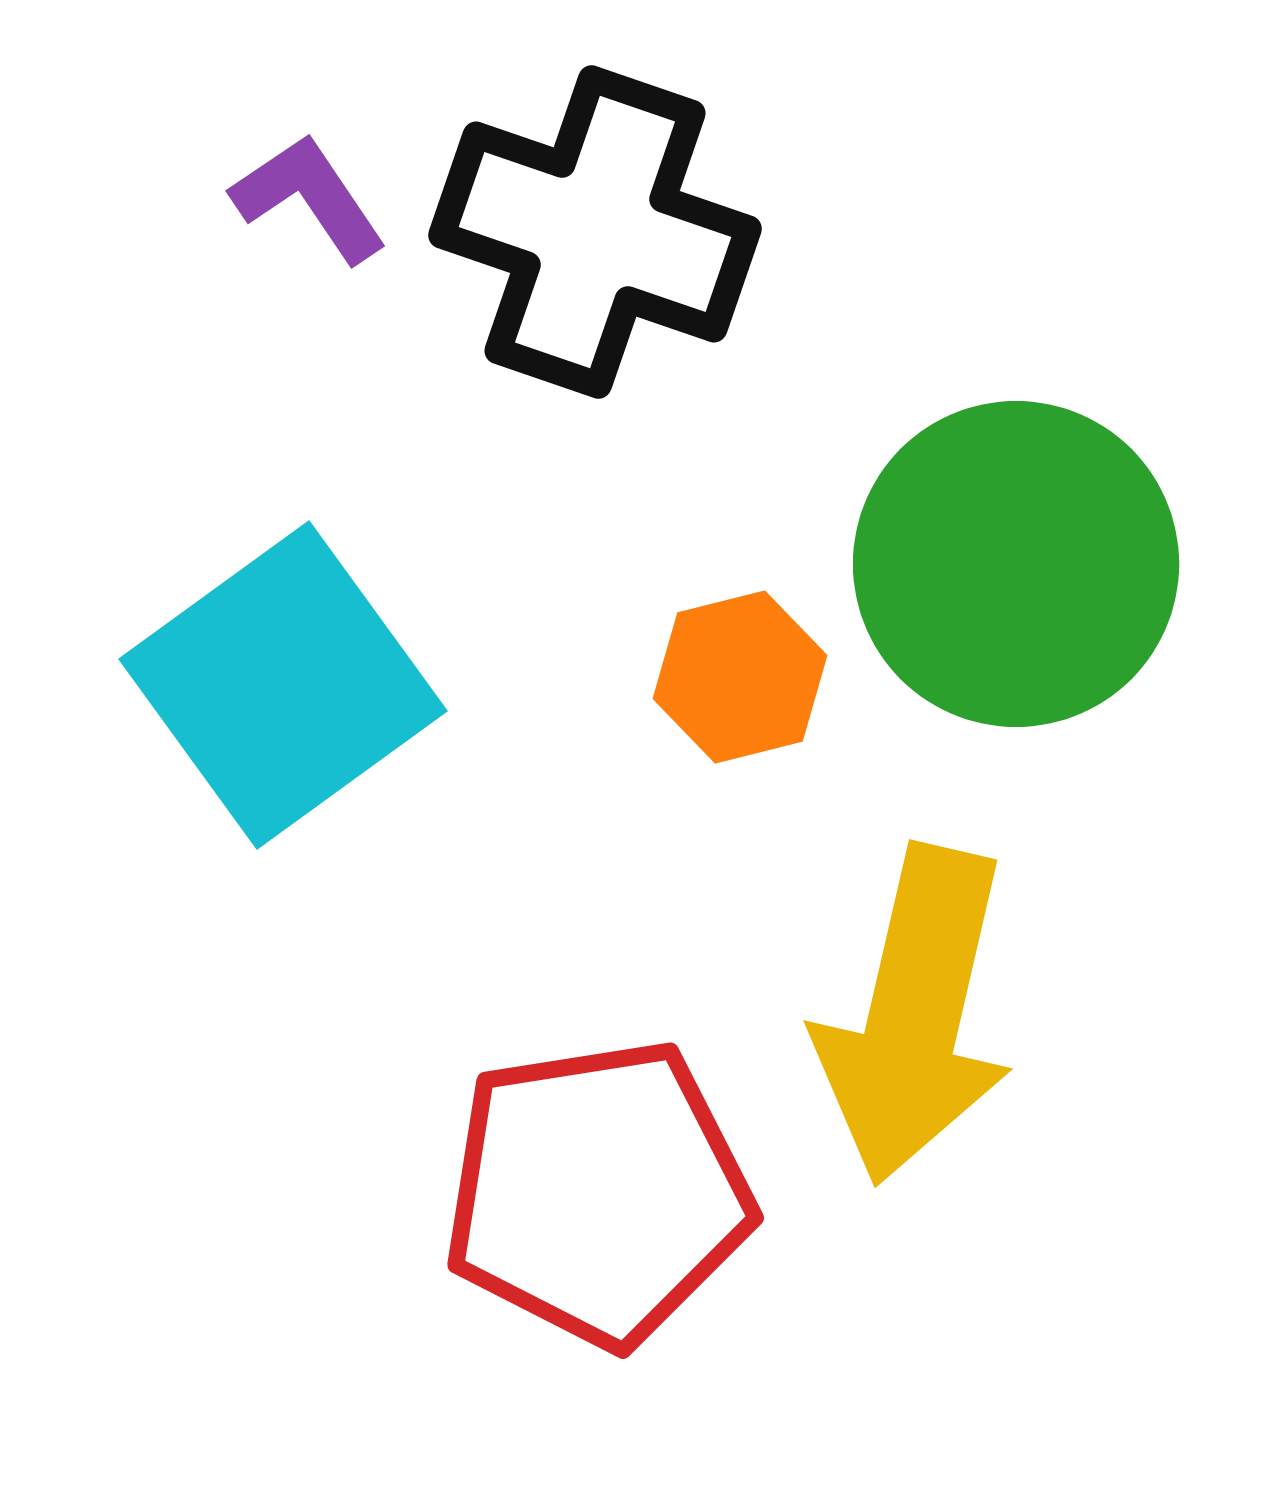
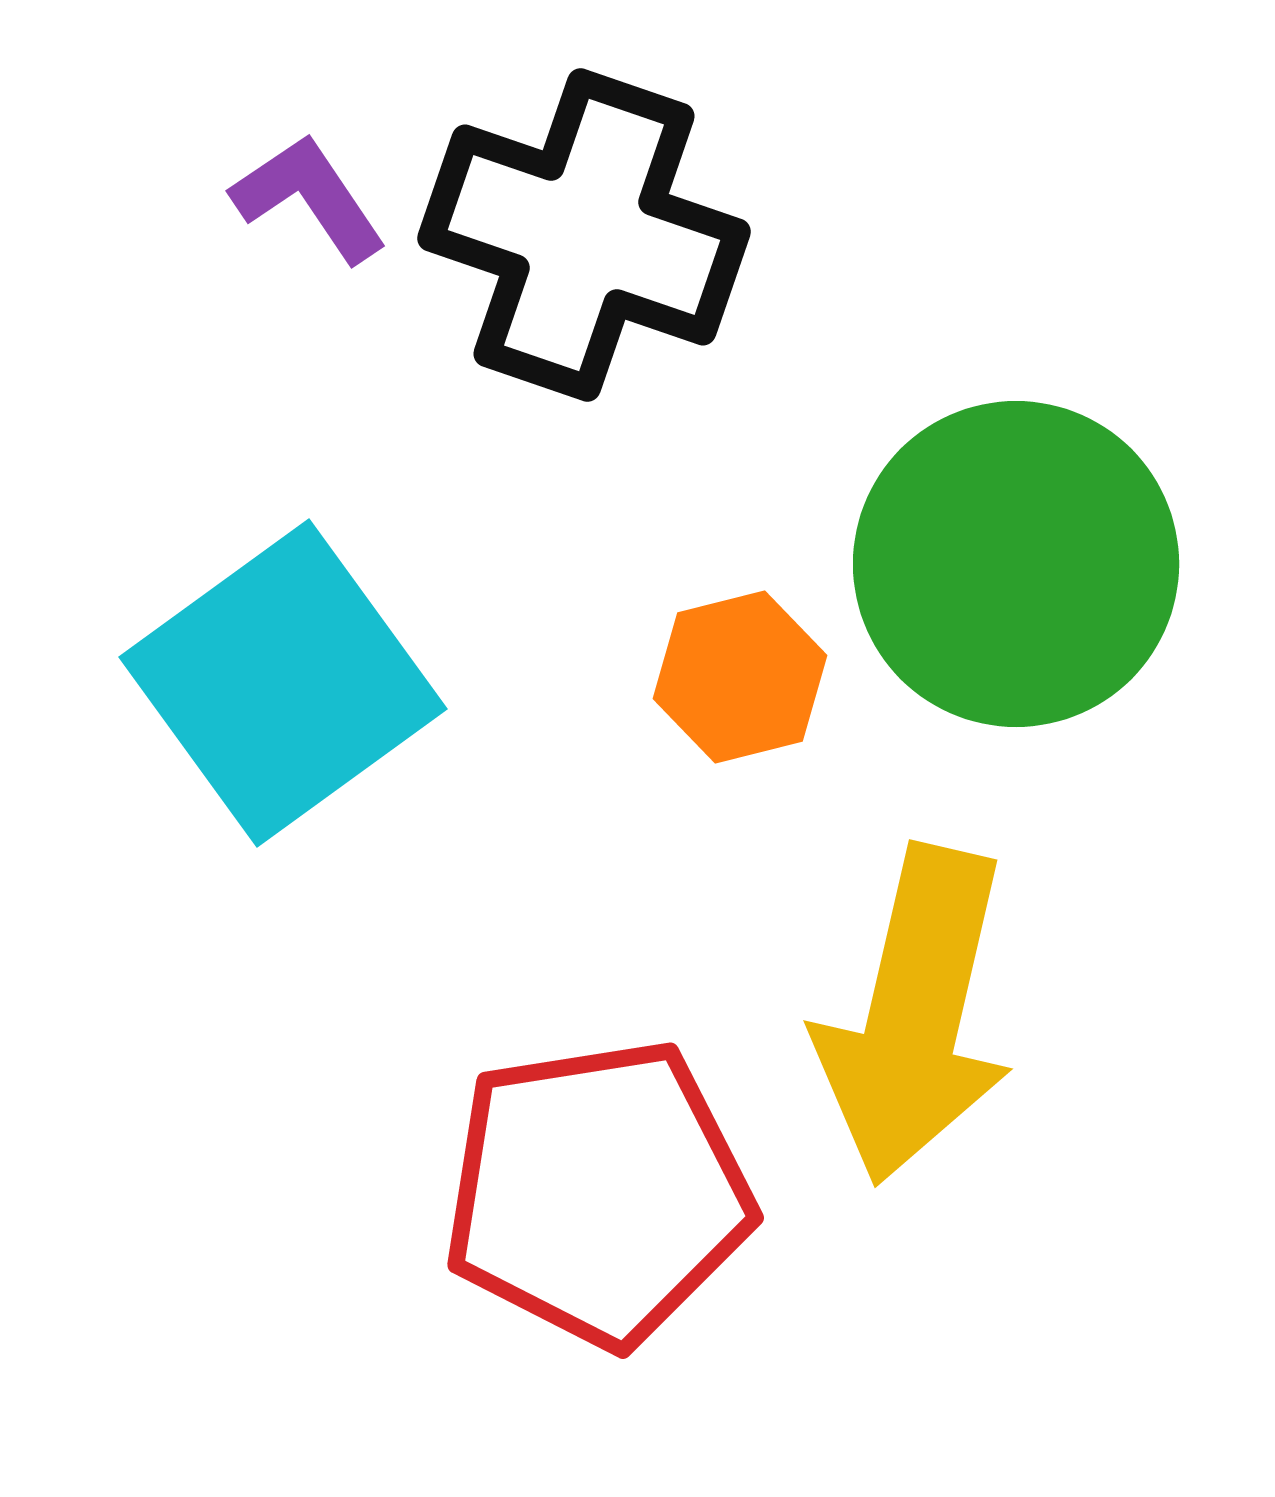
black cross: moved 11 px left, 3 px down
cyan square: moved 2 px up
